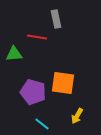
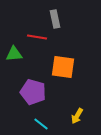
gray rectangle: moved 1 px left
orange square: moved 16 px up
cyan line: moved 1 px left
